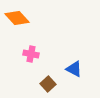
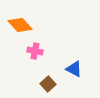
orange diamond: moved 3 px right, 7 px down
pink cross: moved 4 px right, 3 px up
